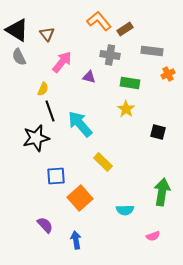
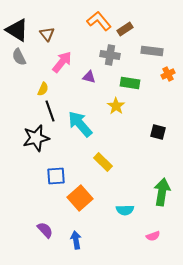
yellow star: moved 10 px left, 3 px up
purple semicircle: moved 5 px down
